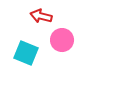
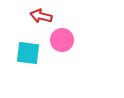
cyan square: moved 2 px right; rotated 15 degrees counterclockwise
